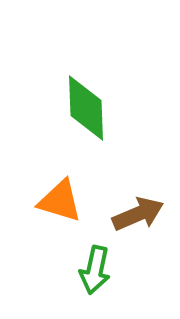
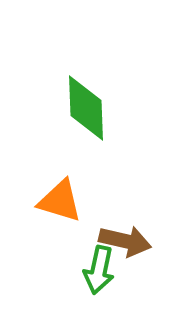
brown arrow: moved 13 px left, 27 px down; rotated 36 degrees clockwise
green arrow: moved 4 px right
